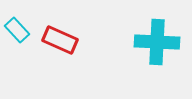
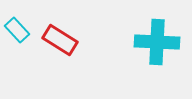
red rectangle: rotated 8 degrees clockwise
